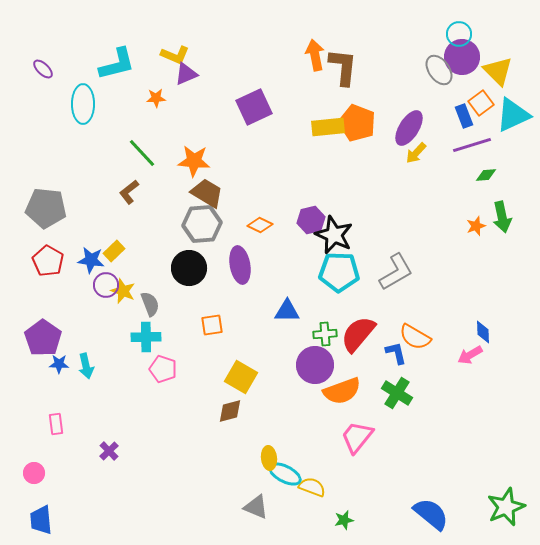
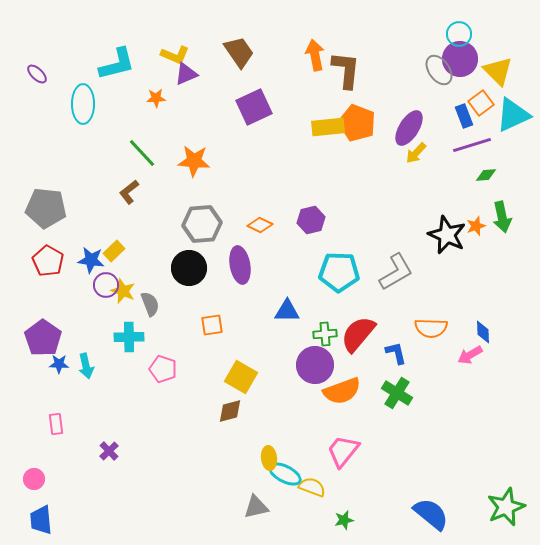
purple circle at (462, 57): moved 2 px left, 2 px down
brown L-shape at (343, 67): moved 3 px right, 3 px down
purple ellipse at (43, 69): moved 6 px left, 5 px down
brown trapezoid at (207, 193): moved 32 px right, 141 px up; rotated 24 degrees clockwise
black star at (334, 235): moved 113 px right
cyan cross at (146, 337): moved 17 px left
orange semicircle at (415, 337): moved 16 px right, 9 px up; rotated 28 degrees counterclockwise
pink trapezoid at (357, 437): moved 14 px left, 14 px down
pink circle at (34, 473): moved 6 px down
gray triangle at (256, 507): rotated 36 degrees counterclockwise
